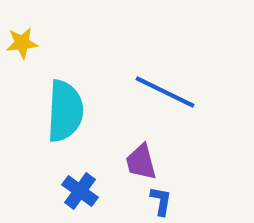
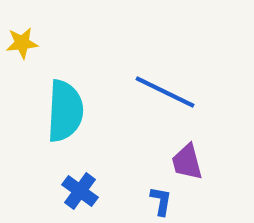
purple trapezoid: moved 46 px right
